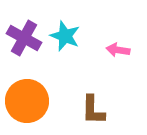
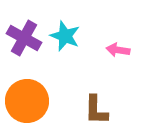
brown L-shape: moved 3 px right
